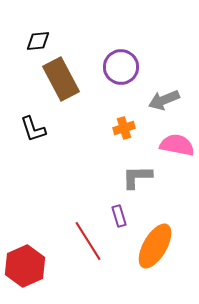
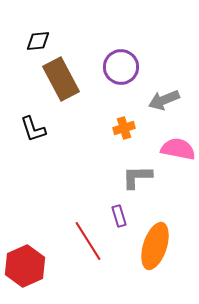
pink semicircle: moved 1 px right, 4 px down
orange ellipse: rotated 12 degrees counterclockwise
